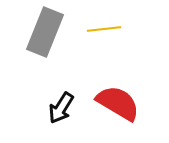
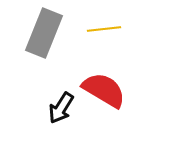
gray rectangle: moved 1 px left, 1 px down
red semicircle: moved 14 px left, 13 px up
